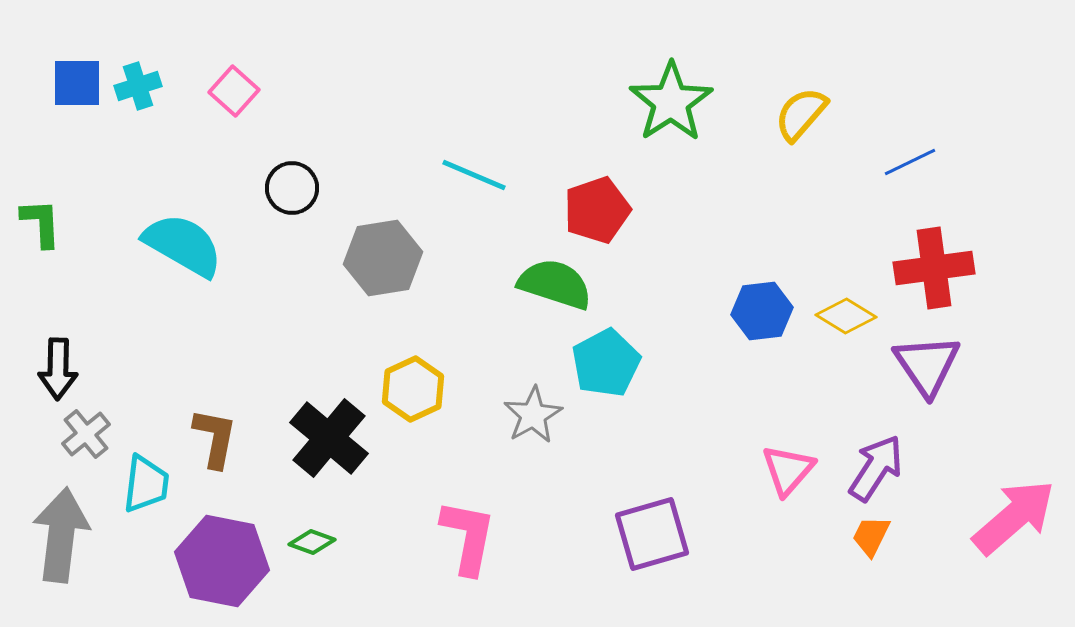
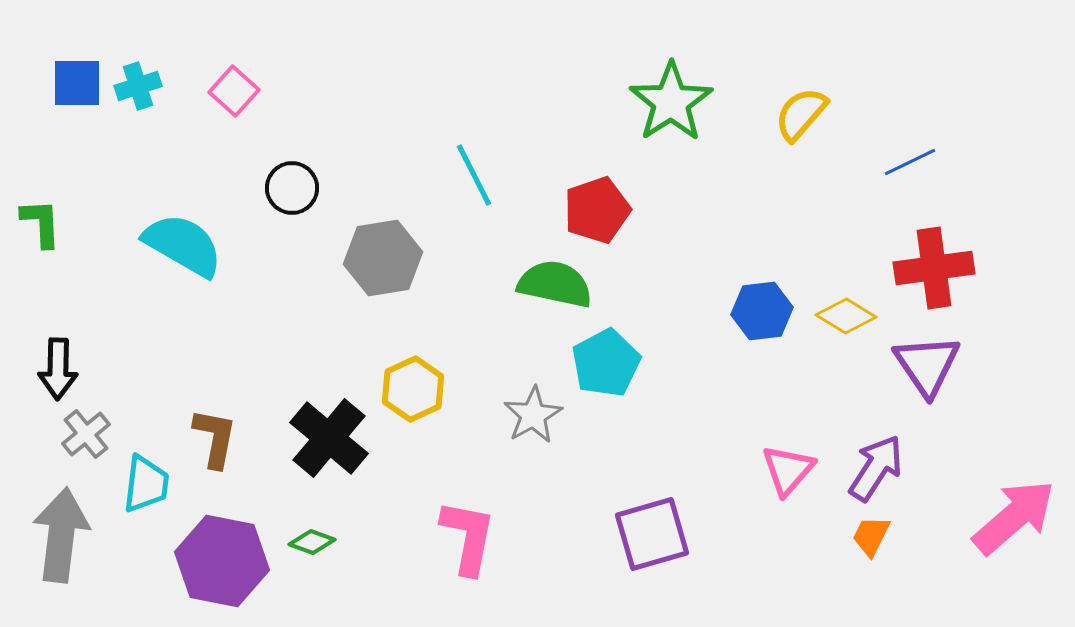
cyan line: rotated 40 degrees clockwise
green semicircle: rotated 6 degrees counterclockwise
